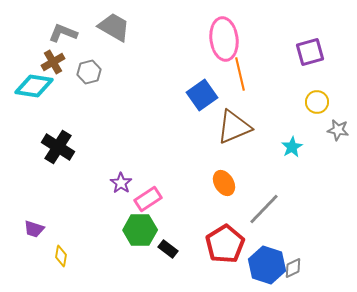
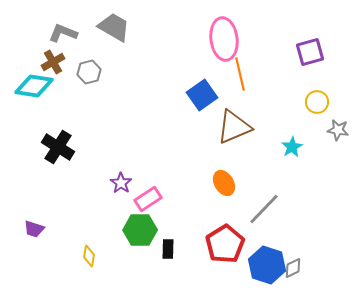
black rectangle: rotated 54 degrees clockwise
yellow diamond: moved 28 px right
